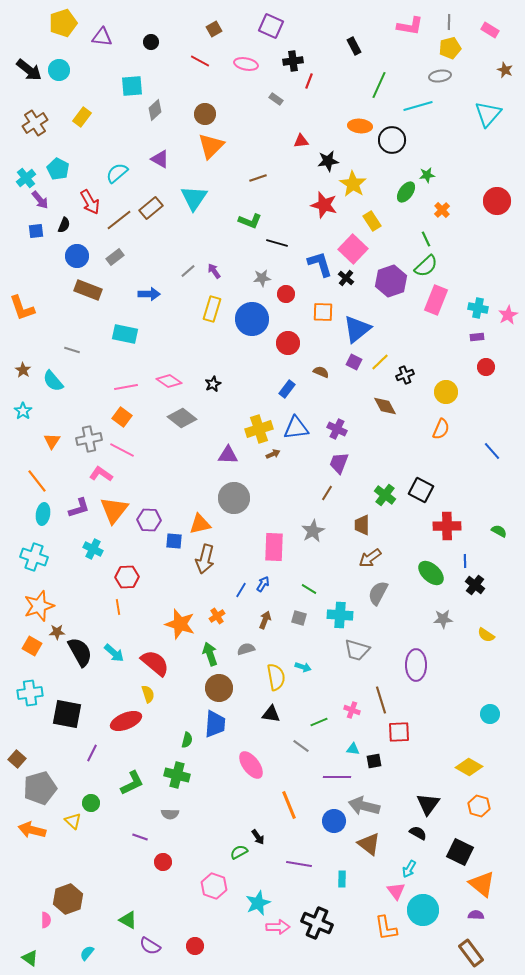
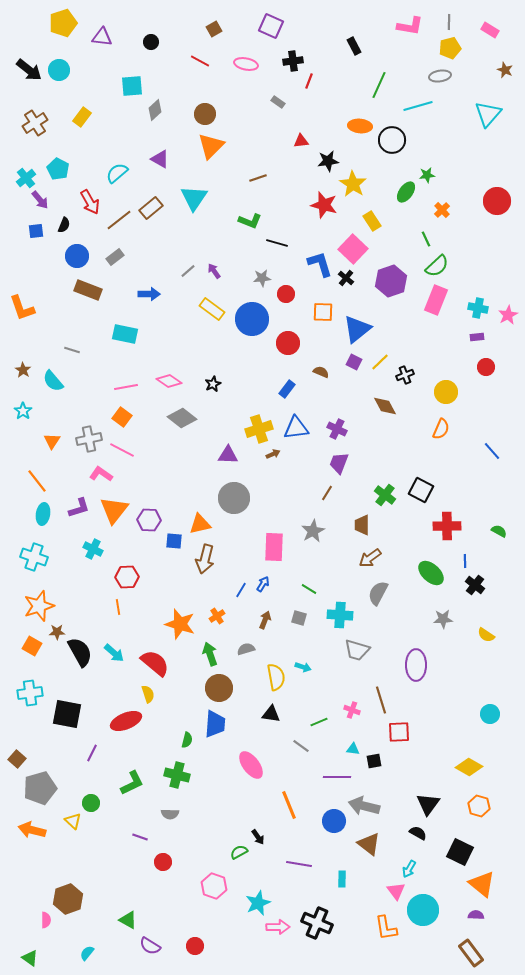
gray rectangle at (276, 99): moved 2 px right, 3 px down
green semicircle at (426, 266): moved 11 px right
yellow rectangle at (212, 309): rotated 70 degrees counterclockwise
